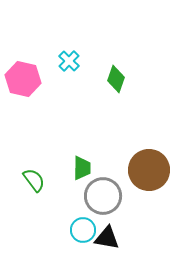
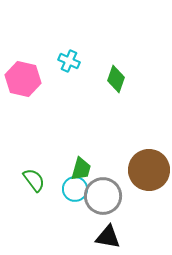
cyan cross: rotated 20 degrees counterclockwise
green trapezoid: moved 1 px left, 1 px down; rotated 15 degrees clockwise
cyan circle: moved 8 px left, 41 px up
black triangle: moved 1 px right, 1 px up
